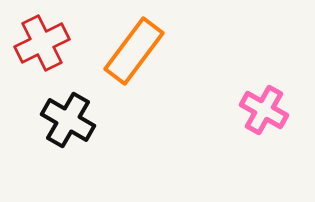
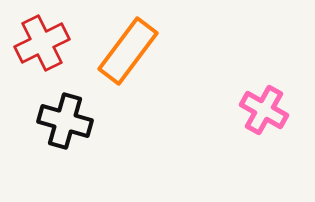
orange rectangle: moved 6 px left
black cross: moved 3 px left, 1 px down; rotated 14 degrees counterclockwise
